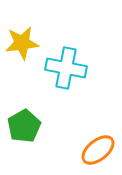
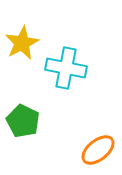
yellow star: rotated 20 degrees counterclockwise
green pentagon: moved 1 px left, 5 px up; rotated 16 degrees counterclockwise
